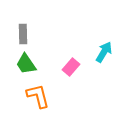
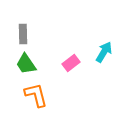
pink rectangle: moved 4 px up; rotated 12 degrees clockwise
orange L-shape: moved 2 px left, 1 px up
